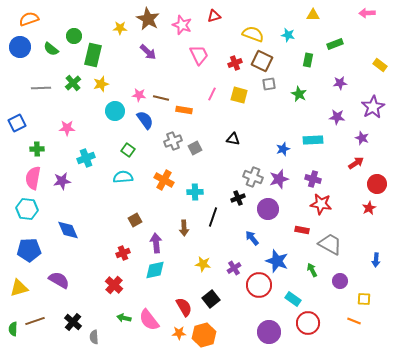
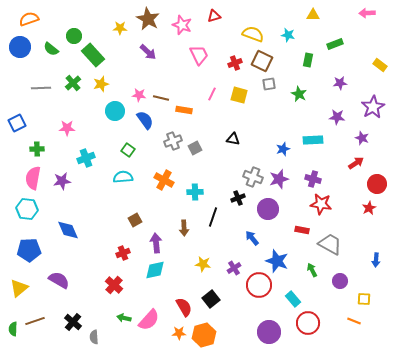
green rectangle at (93, 55): rotated 55 degrees counterclockwise
yellow triangle at (19, 288): rotated 24 degrees counterclockwise
cyan rectangle at (293, 299): rotated 14 degrees clockwise
pink semicircle at (149, 320): rotated 100 degrees counterclockwise
